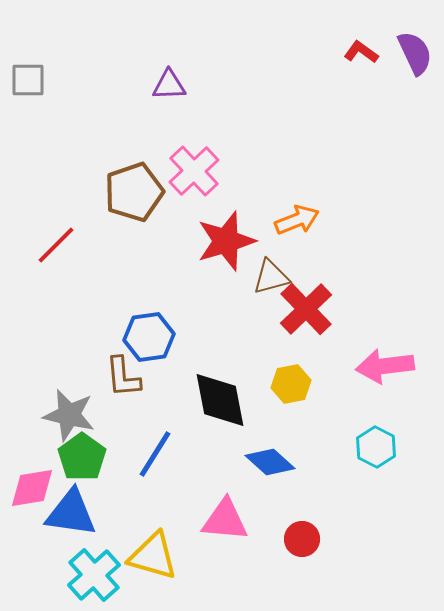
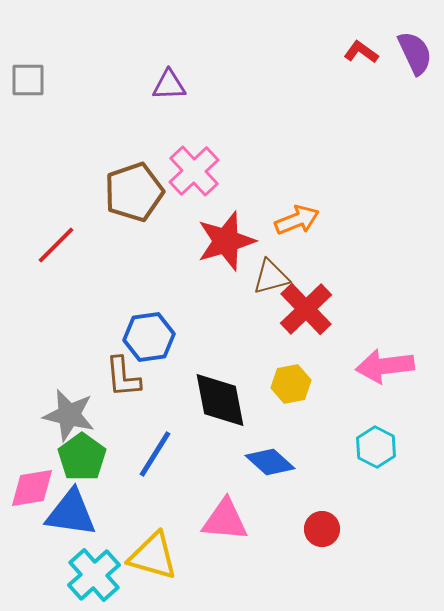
red circle: moved 20 px right, 10 px up
